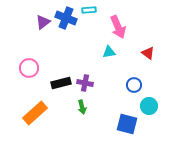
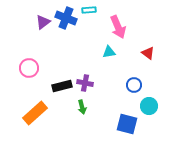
black rectangle: moved 1 px right, 3 px down
